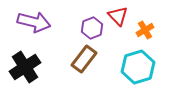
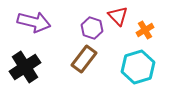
purple hexagon: rotated 20 degrees counterclockwise
